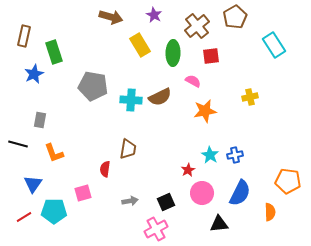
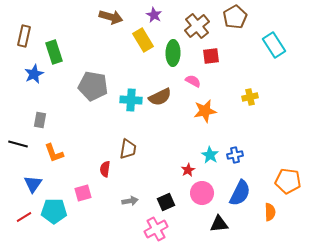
yellow rectangle: moved 3 px right, 5 px up
